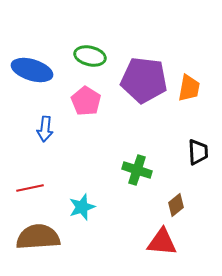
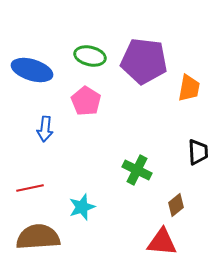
purple pentagon: moved 19 px up
green cross: rotated 8 degrees clockwise
